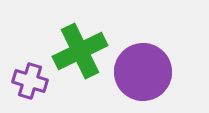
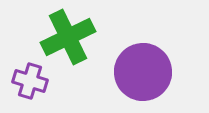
green cross: moved 12 px left, 14 px up
